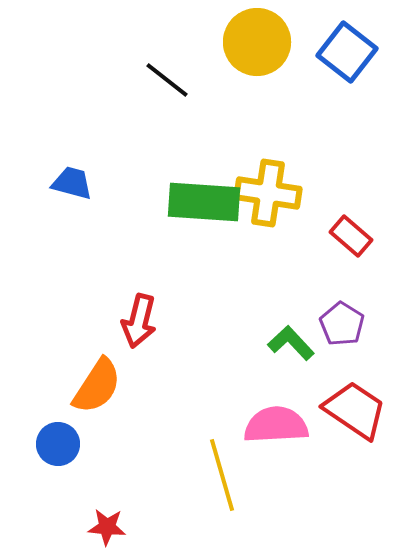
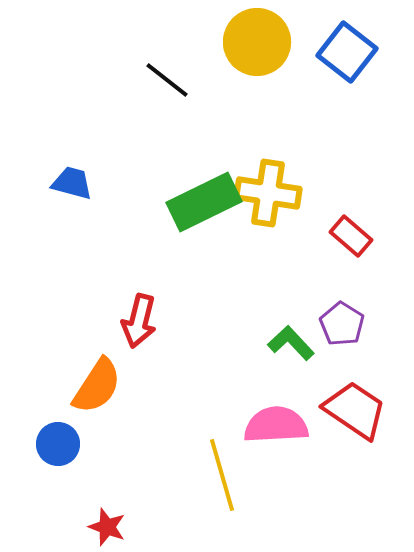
green rectangle: rotated 30 degrees counterclockwise
red star: rotated 15 degrees clockwise
